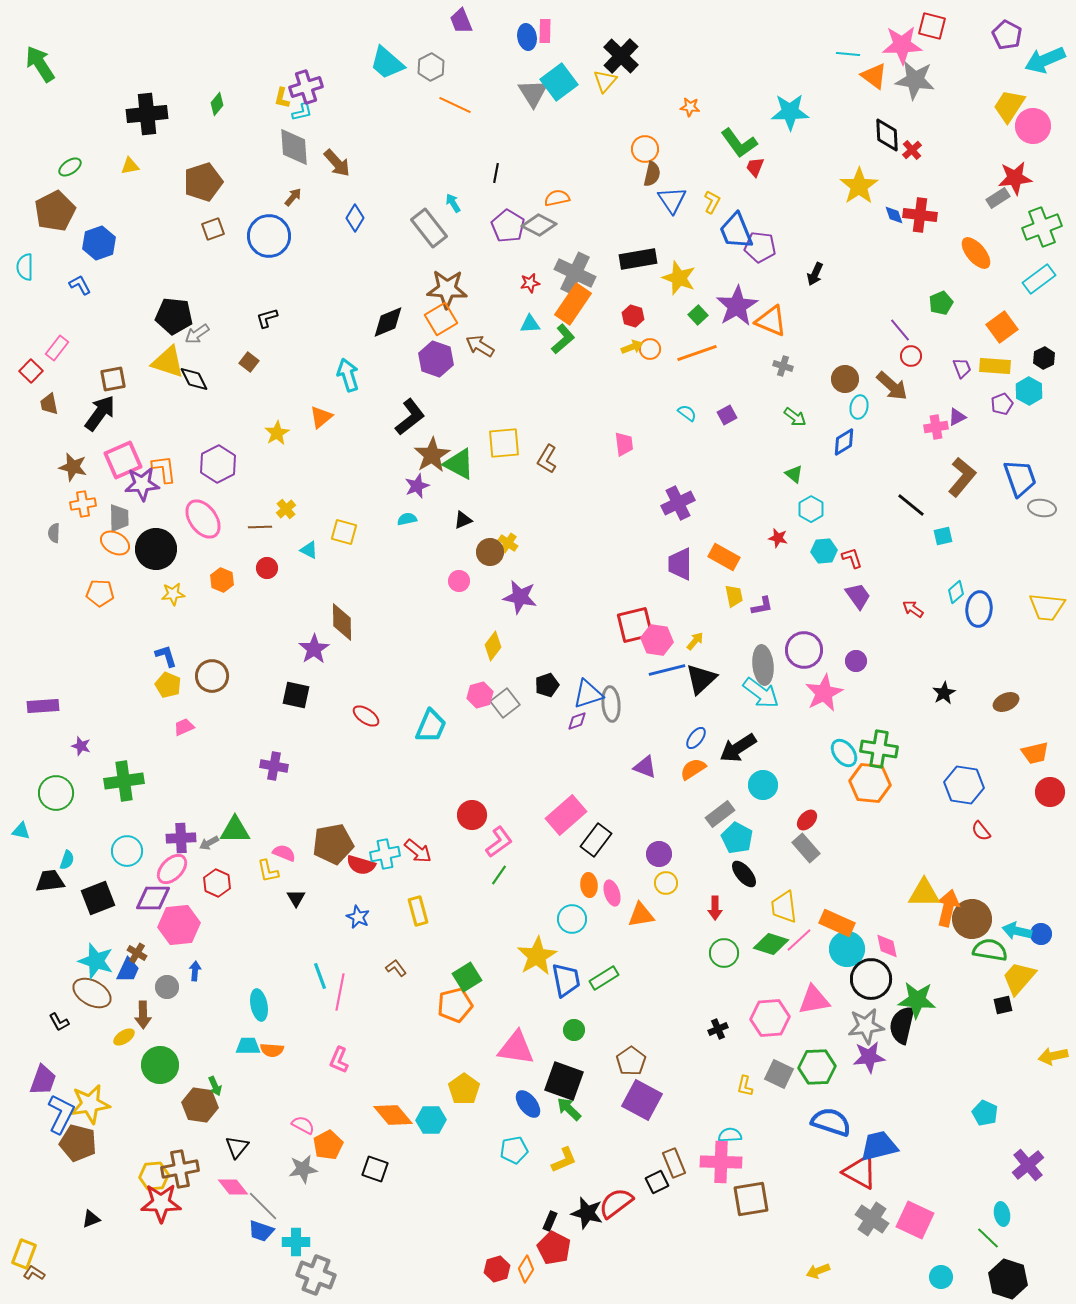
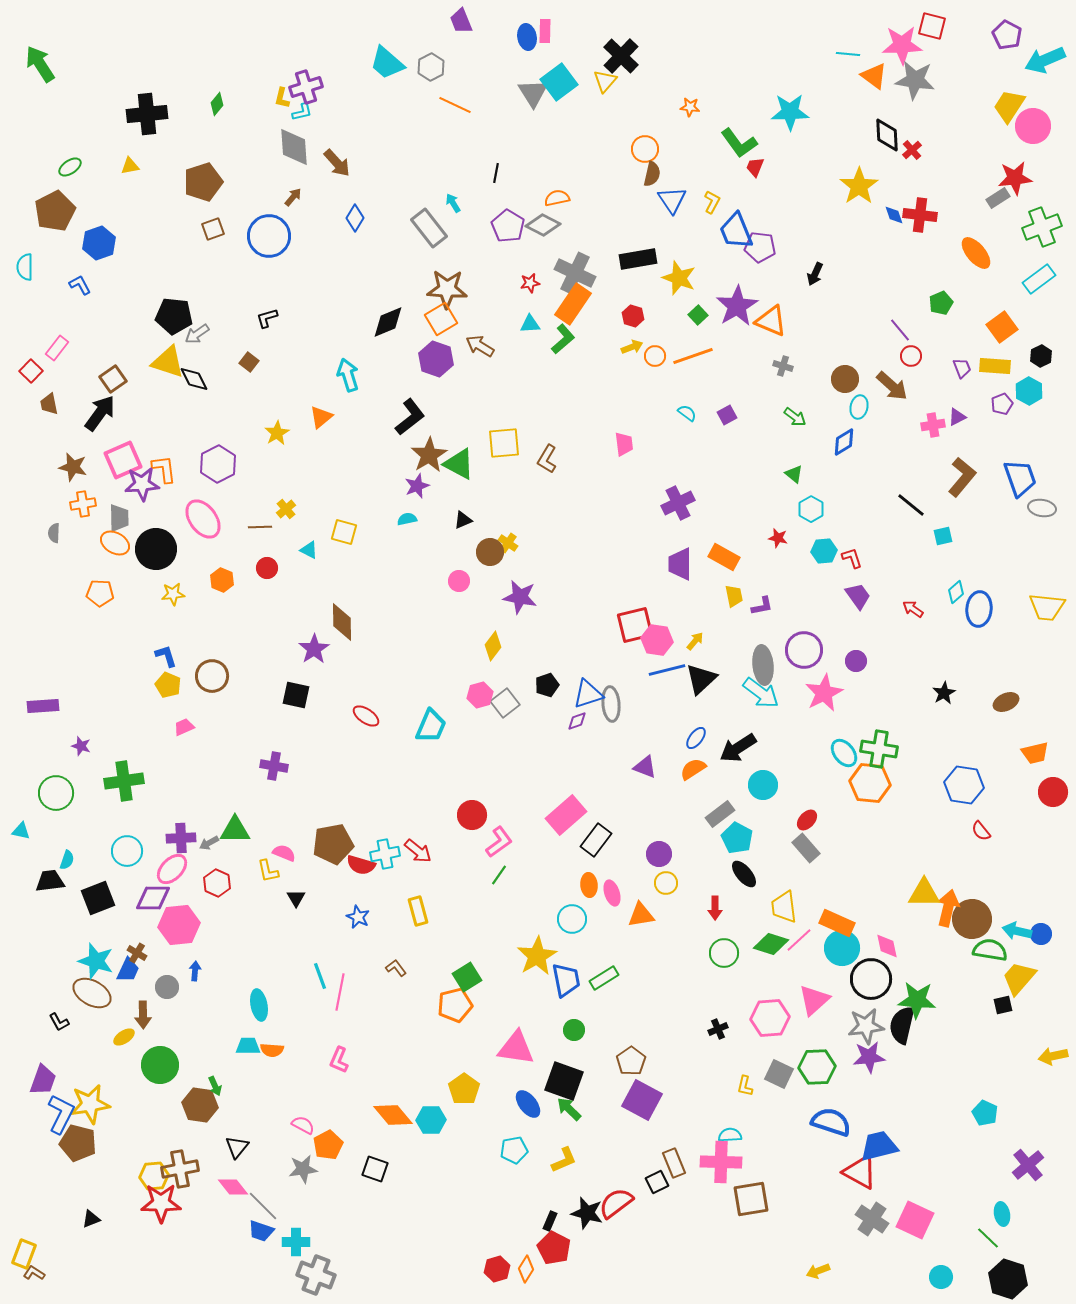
gray diamond at (539, 225): moved 4 px right
orange circle at (650, 349): moved 5 px right, 7 px down
orange line at (697, 353): moved 4 px left, 3 px down
black hexagon at (1044, 358): moved 3 px left, 2 px up
brown square at (113, 379): rotated 24 degrees counterclockwise
pink cross at (936, 427): moved 3 px left, 2 px up
brown star at (432, 455): moved 3 px left
red circle at (1050, 792): moved 3 px right
cyan circle at (847, 949): moved 5 px left, 1 px up
pink triangle at (814, 1000): rotated 32 degrees counterclockwise
